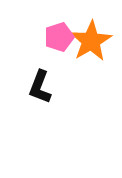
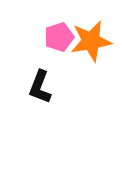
orange star: rotated 21 degrees clockwise
